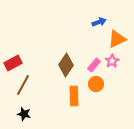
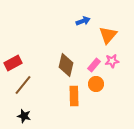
blue arrow: moved 16 px left, 1 px up
orange triangle: moved 9 px left, 4 px up; rotated 24 degrees counterclockwise
pink star: rotated 24 degrees clockwise
brown diamond: rotated 20 degrees counterclockwise
brown line: rotated 10 degrees clockwise
black star: moved 2 px down
